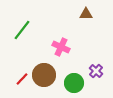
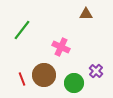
red line: rotated 64 degrees counterclockwise
